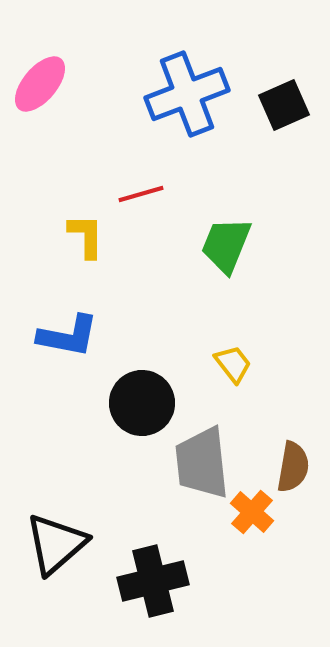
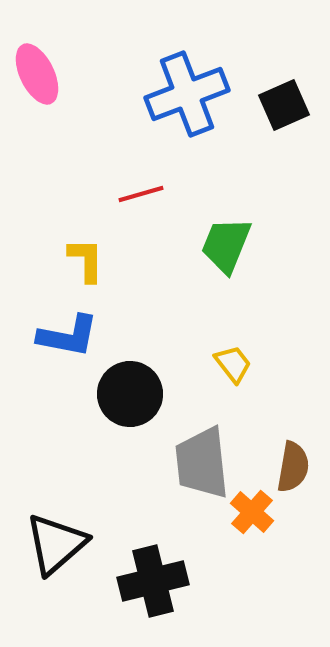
pink ellipse: moved 3 px left, 10 px up; rotated 66 degrees counterclockwise
yellow L-shape: moved 24 px down
black circle: moved 12 px left, 9 px up
